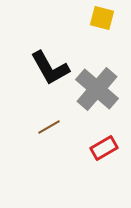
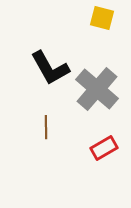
brown line: moved 3 px left; rotated 60 degrees counterclockwise
